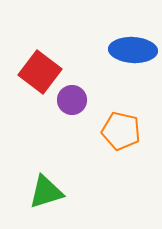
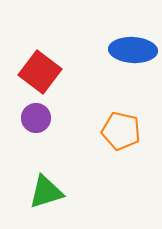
purple circle: moved 36 px left, 18 px down
